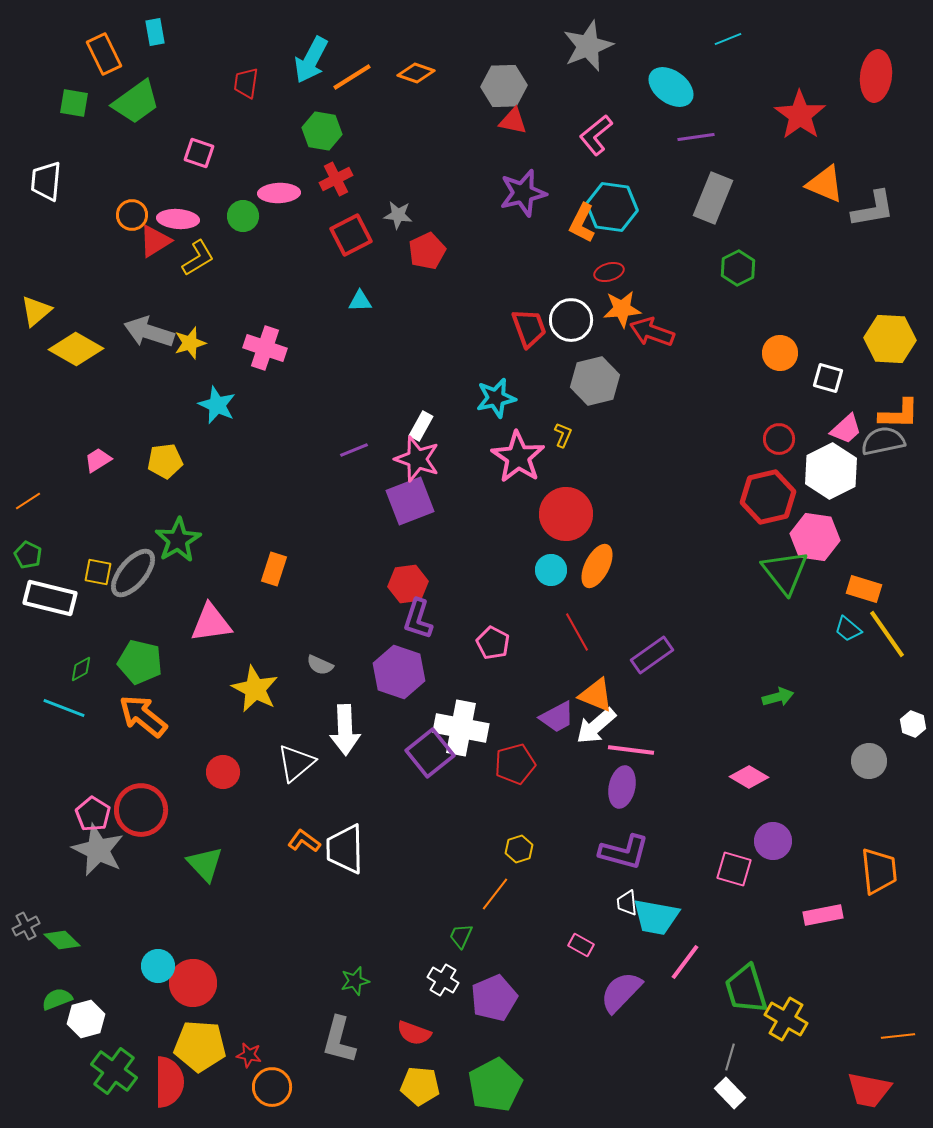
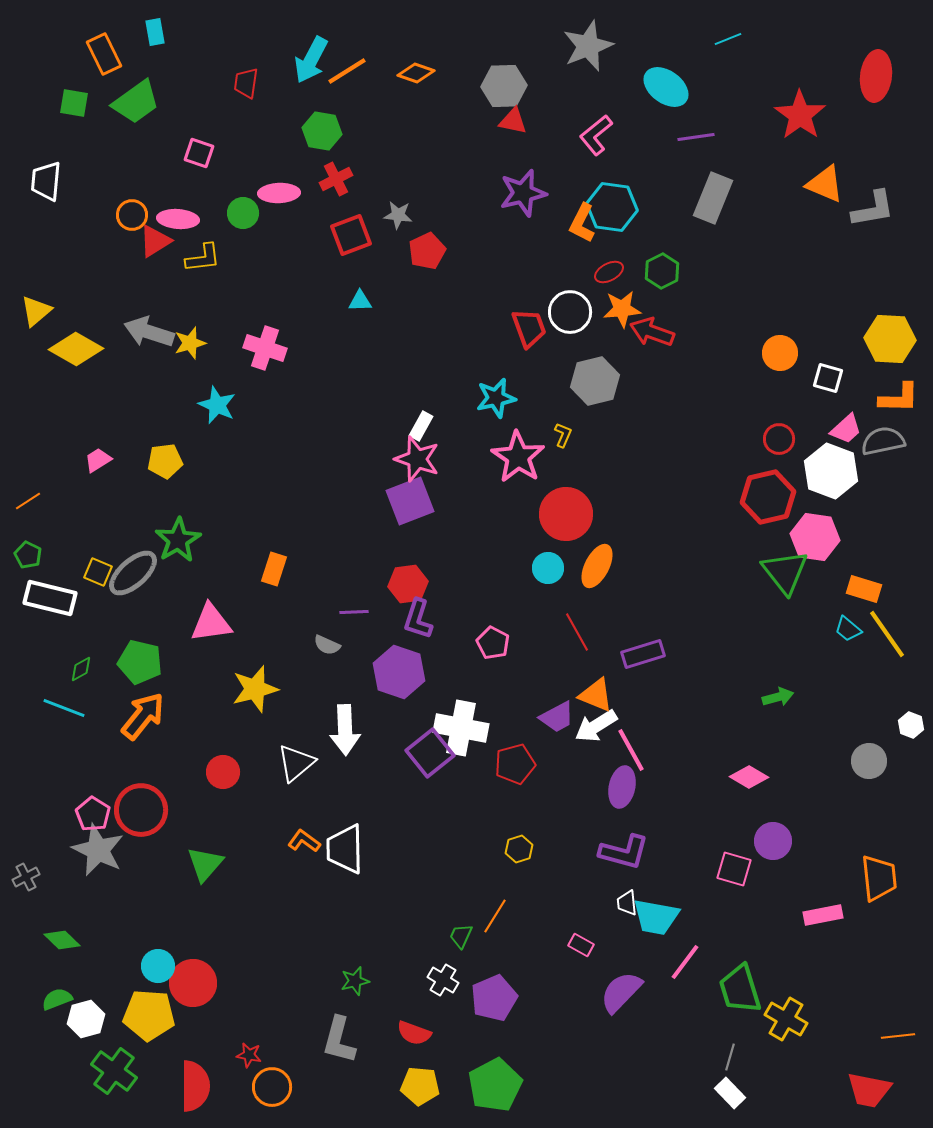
orange line at (352, 77): moved 5 px left, 6 px up
cyan ellipse at (671, 87): moved 5 px left
green circle at (243, 216): moved 3 px up
red square at (351, 235): rotated 6 degrees clockwise
yellow L-shape at (198, 258): moved 5 px right; rotated 24 degrees clockwise
green hexagon at (738, 268): moved 76 px left, 3 px down
red ellipse at (609, 272): rotated 12 degrees counterclockwise
white circle at (571, 320): moved 1 px left, 8 px up
orange L-shape at (899, 414): moved 16 px up
purple line at (354, 450): moved 162 px down; rotated 20 degrees clockwise
white hexagon at (831, 471): rotated 12 degrees counterclockwise
cyan circle at (551, 570): moved 3 px left, 2 px up
yellow square at (98, 572): rotated 12 degrees clockwise
gray ellipse at (133, 573): rotated 8 degrees clockwise
purple rectangle at (652, 655): moved 9 px left, 1 px up; rotated 18 degrees clockwise
gray semicircle at (320, 665): moved 7 px right, 20 px up
yellow star at (255, 689): rotated 30 degrees clockwise
orange arrow at (143, 716): rotated 90 degrees clockwise
white hexagon at (913, 724): moved 2 px left, 1 px down
white arrow at (596, 726): rotated 9 degrees clockwise
pink line at (631, 750): rotated 54 degrees clockwise
green triangle at (205, 864): rotated 24 degrees clockwise
orange trapezoid at (879, 871): moved 7 px down
orange line at (495, 894): moved 22 px down; rotated 6 degrees counterclockwise
gray cross at (26, 926): moved 49 px up
green trapezoid at (746, 989): moved 6 px left
yellow pentagon at (200, 1046): moved 51 px left, 31 px up
red semicircle at (169, 1082): moved 26 px right, 4 px down
